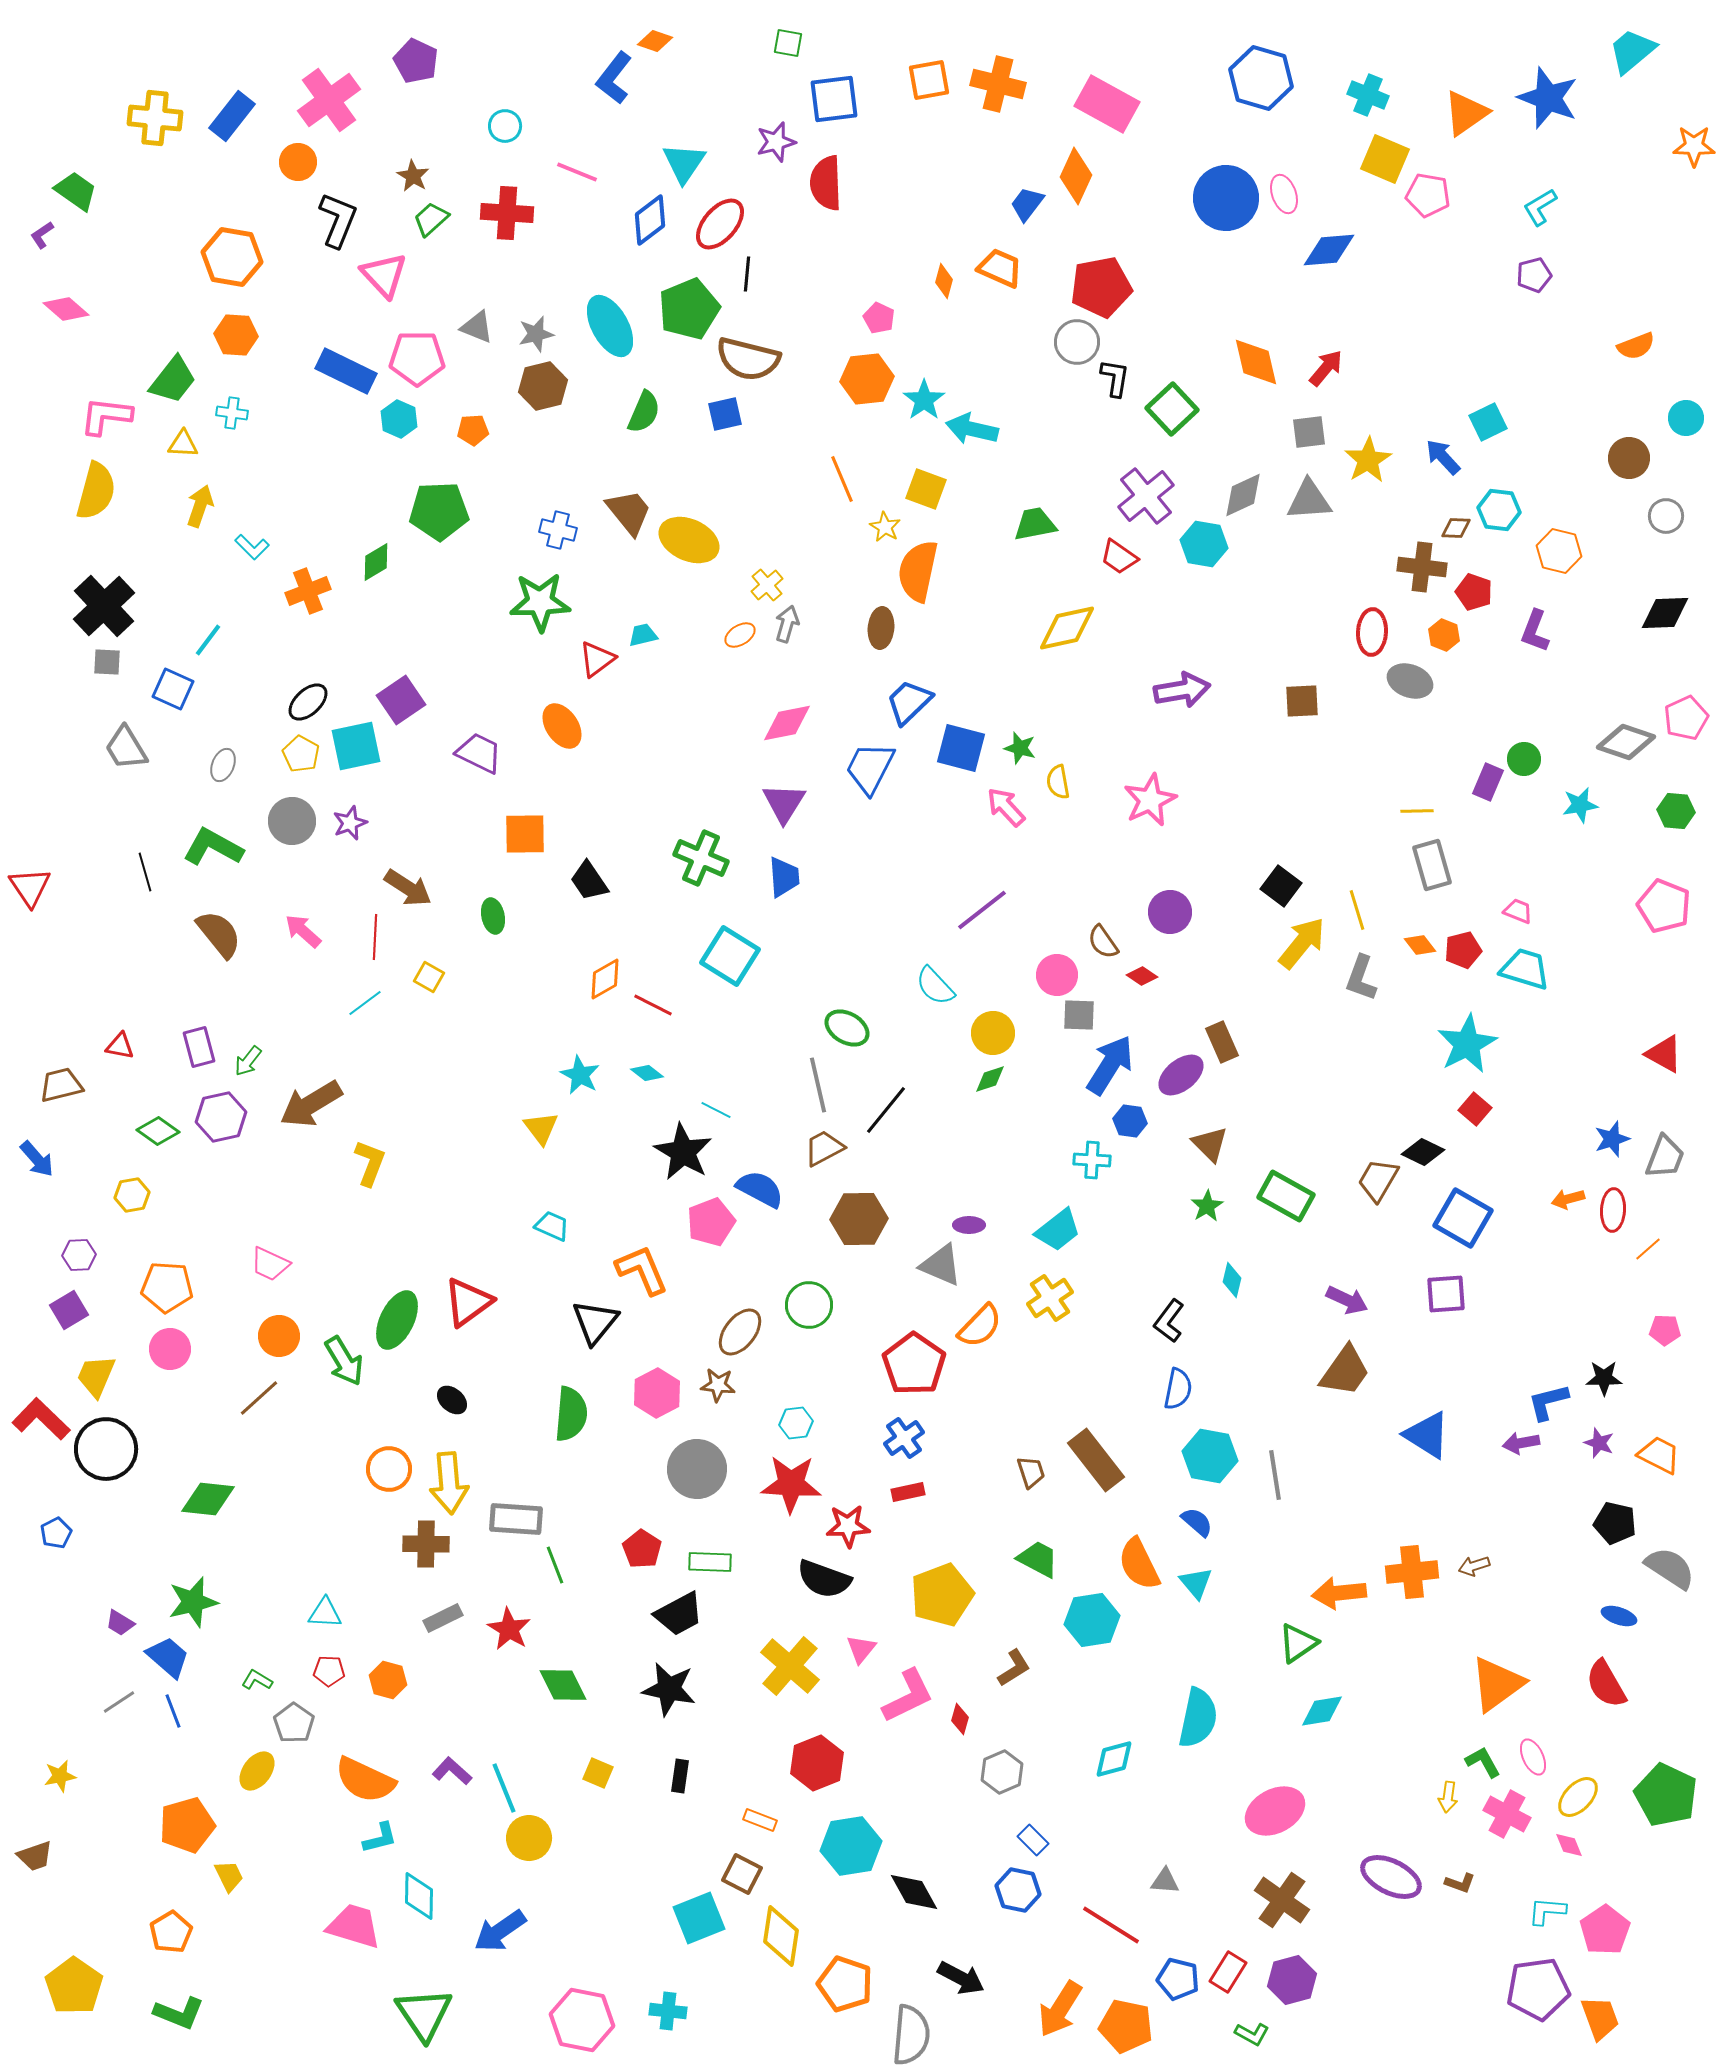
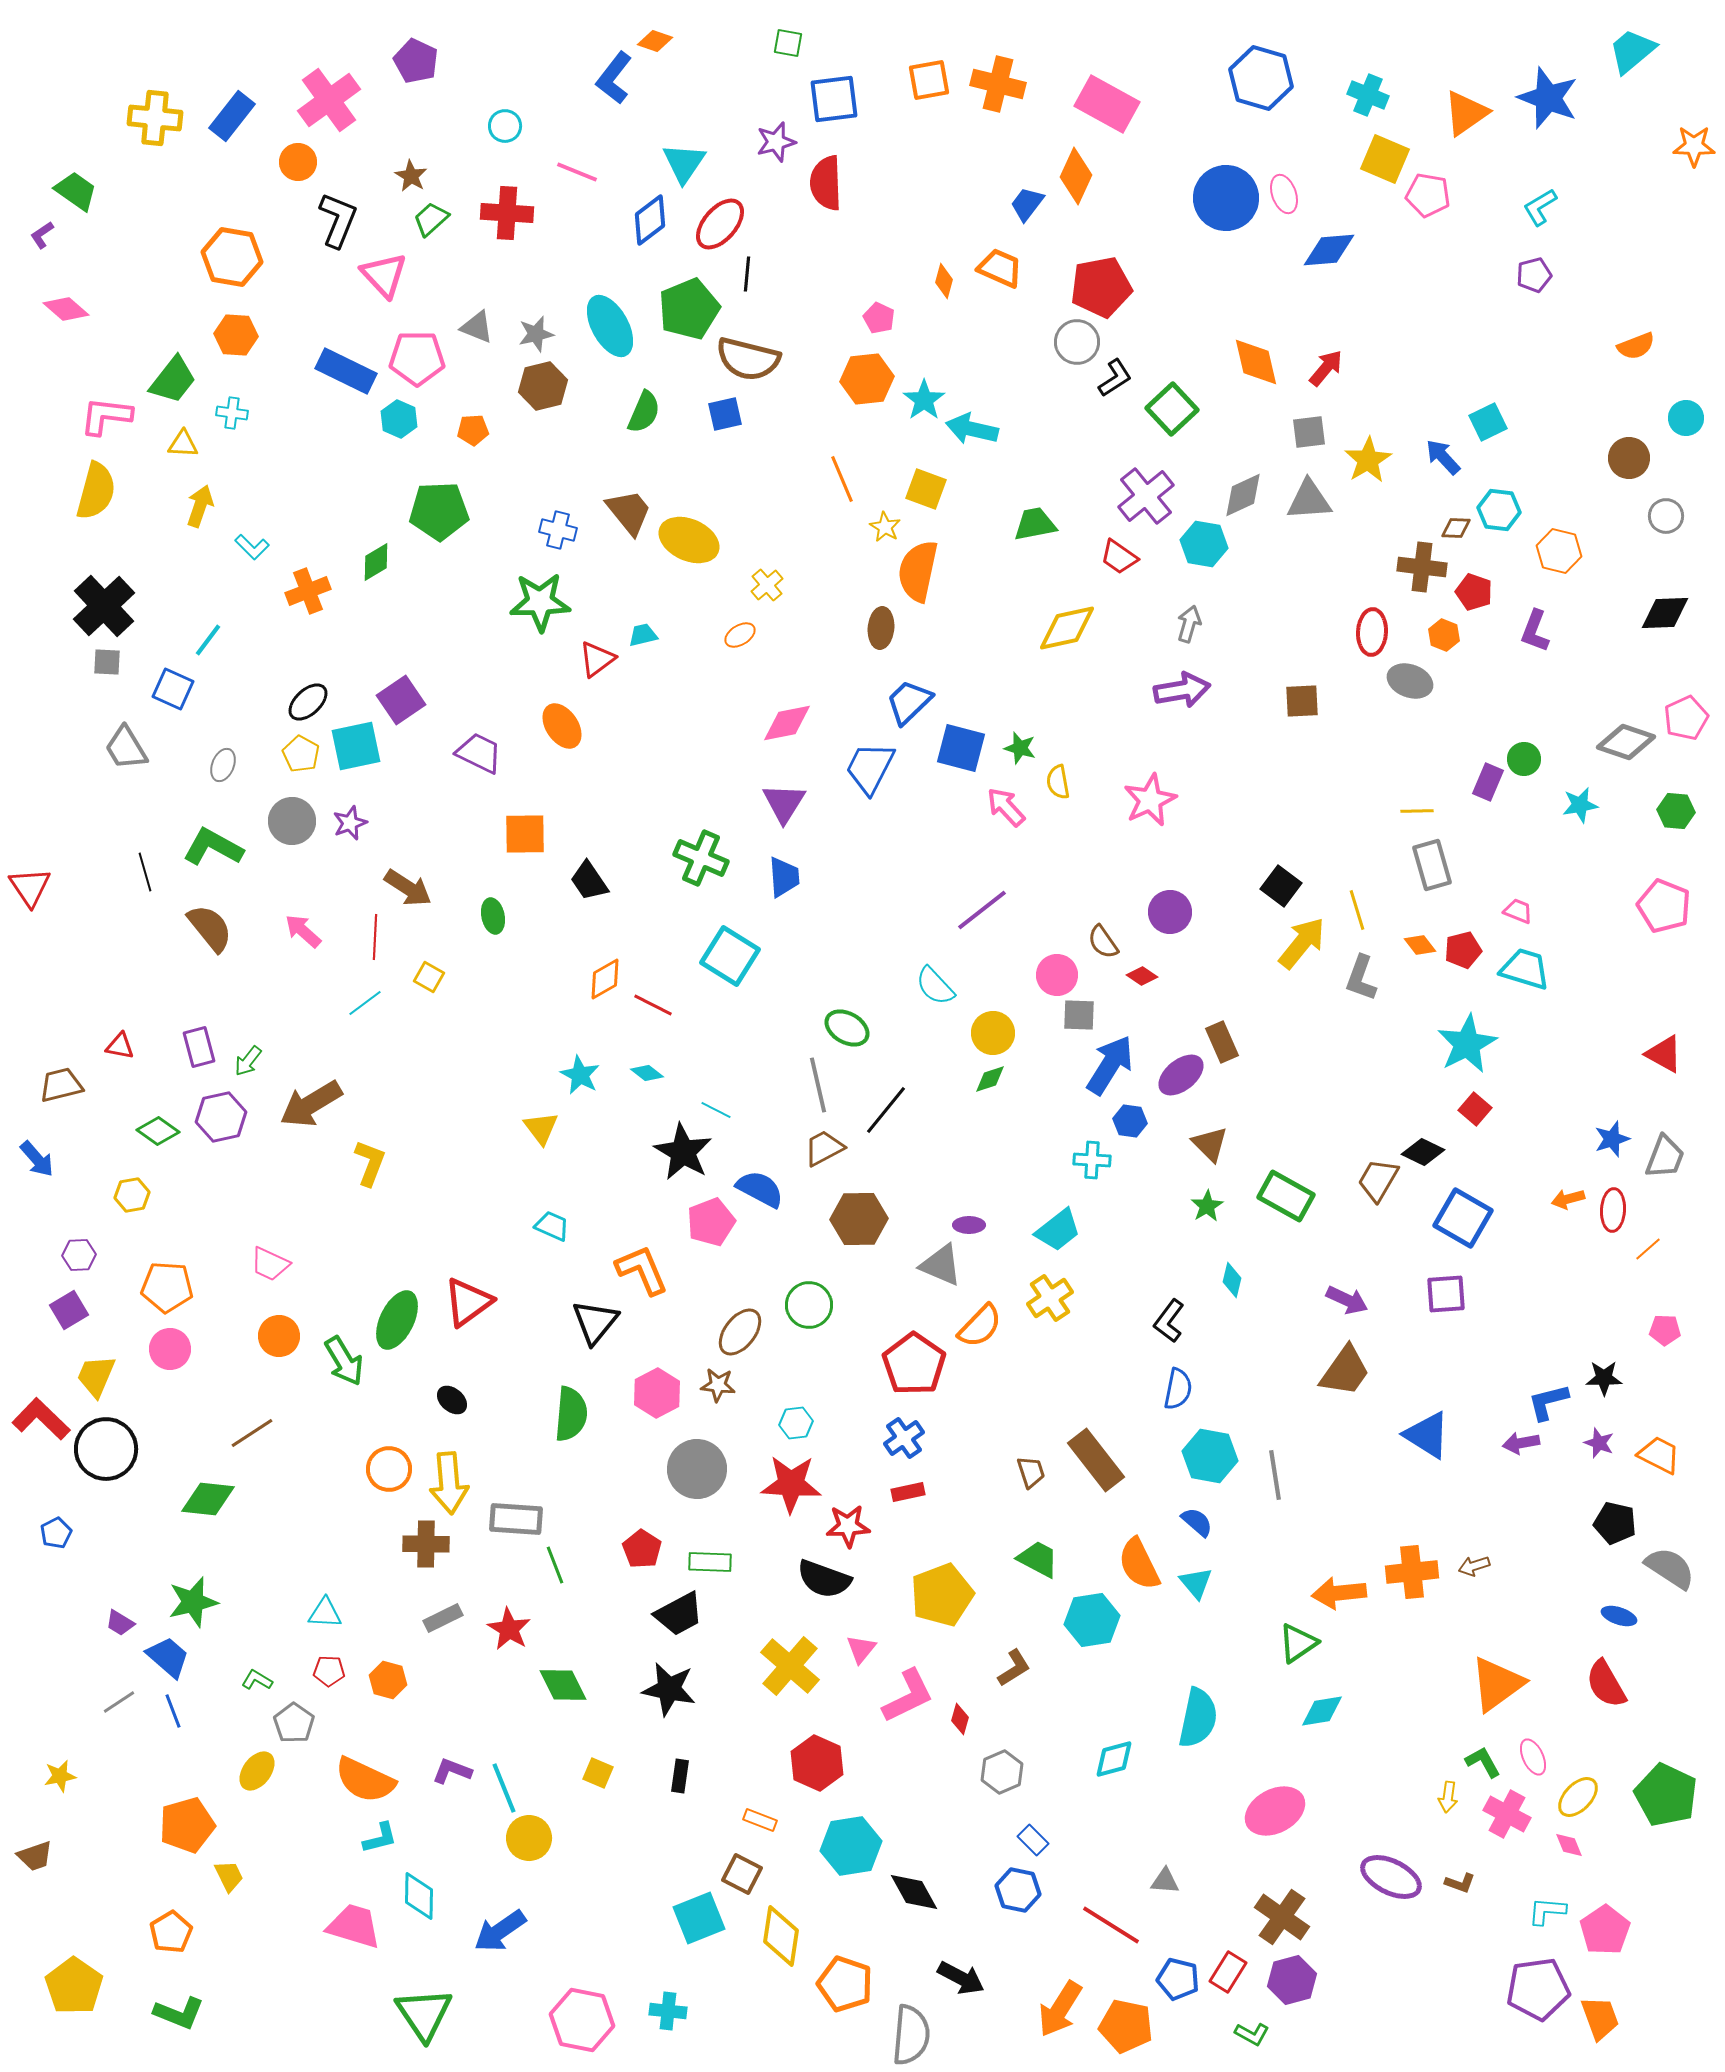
brown star at (413, 176): moved 2 px left
black L-shape at (1115, 378): rotated 48 degrees clockwise
gray arrow at (787, 624): moved 402 px right
brown semicircle at (219, 934): moved 9 px left, 6 px up
brown line at (259, 1398): moved 7 px left, 35 px down; rotated 9 degrees clockwise
red hexagon at (817, 1763): rotated 14 degrees counterclockwise
purple L-shape at (452, 1771): rotated 21 degrees counterclockwise
brown cross at (1282, 1900): moved 17 px down
